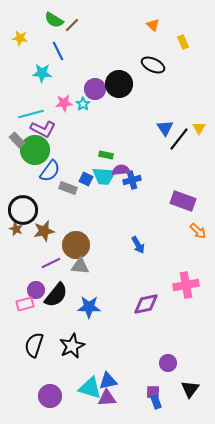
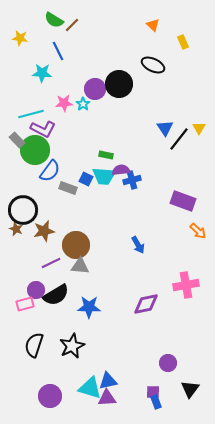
black semicircle at (56, 295): rotated 20 degrees clockwise
